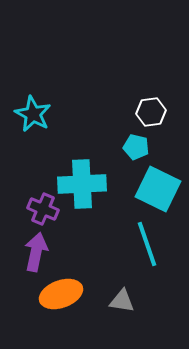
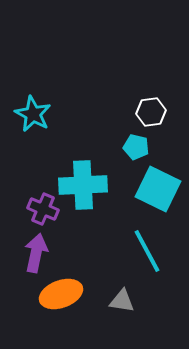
cyan cross: moved 1 px right, 1 px down
cyan line: moved 7 px down; rotated 9 degrees counterclockwise
purple arrow: moved 1 px down
